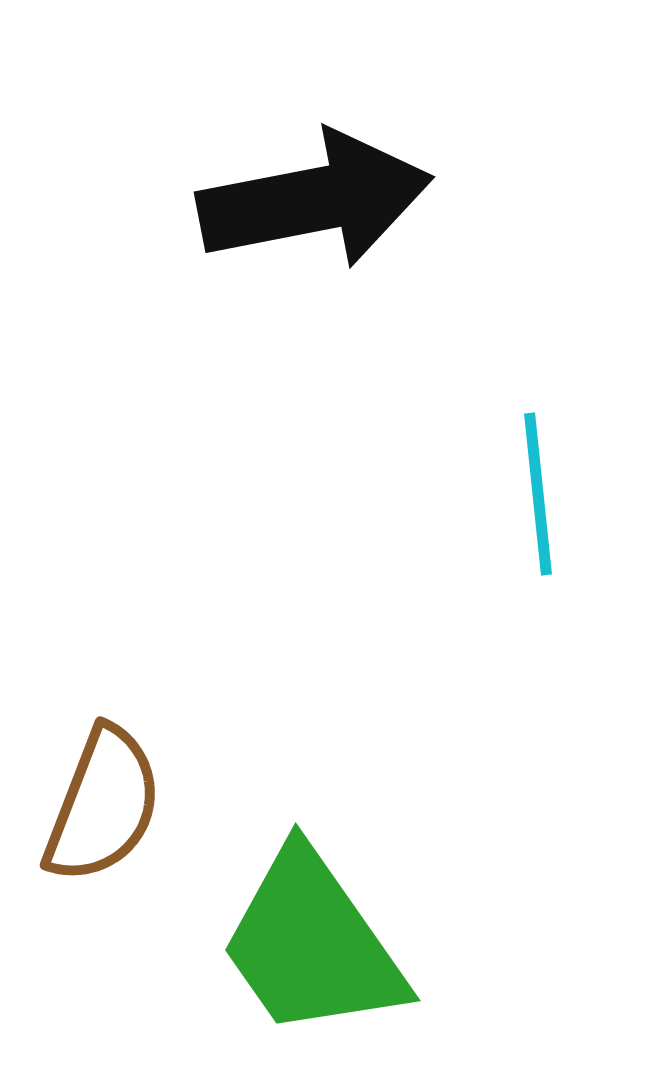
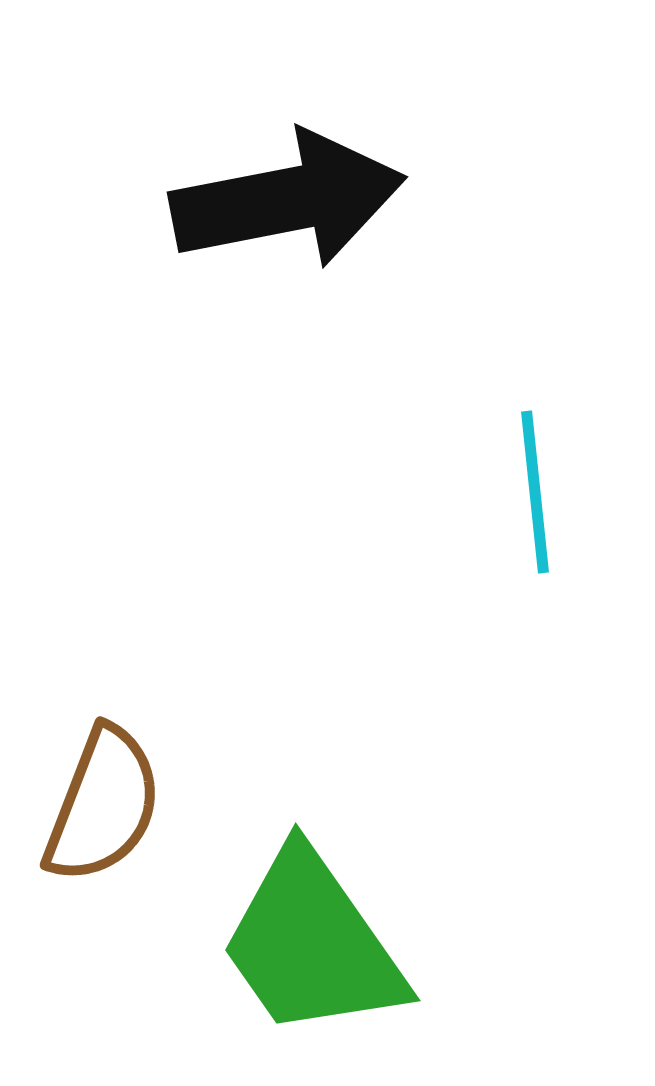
black arrow: moved 27 px left
cyan line: moved 3 px left, 2 px up
